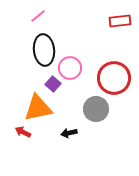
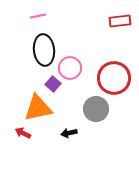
pink line: rotated 28 degrees clockwise
red arrow: moved 1 px down
